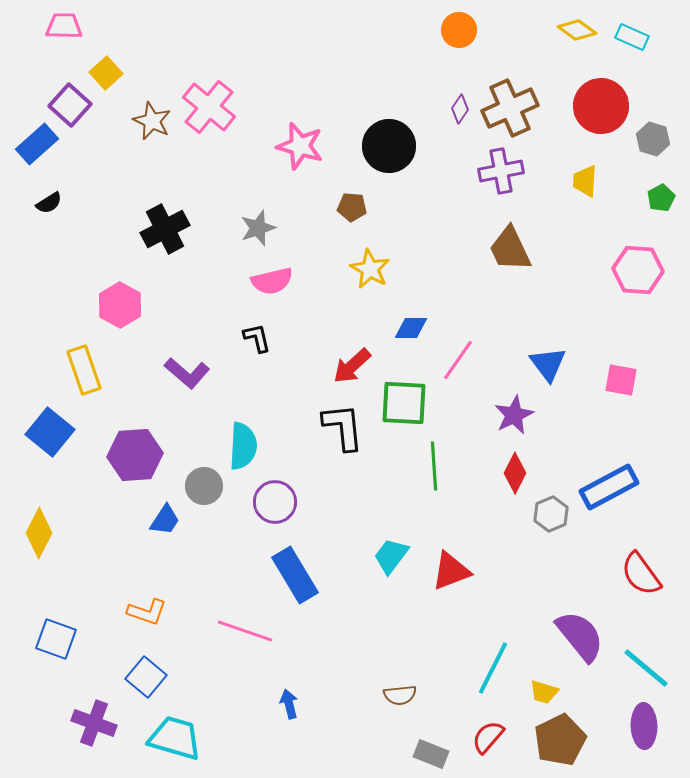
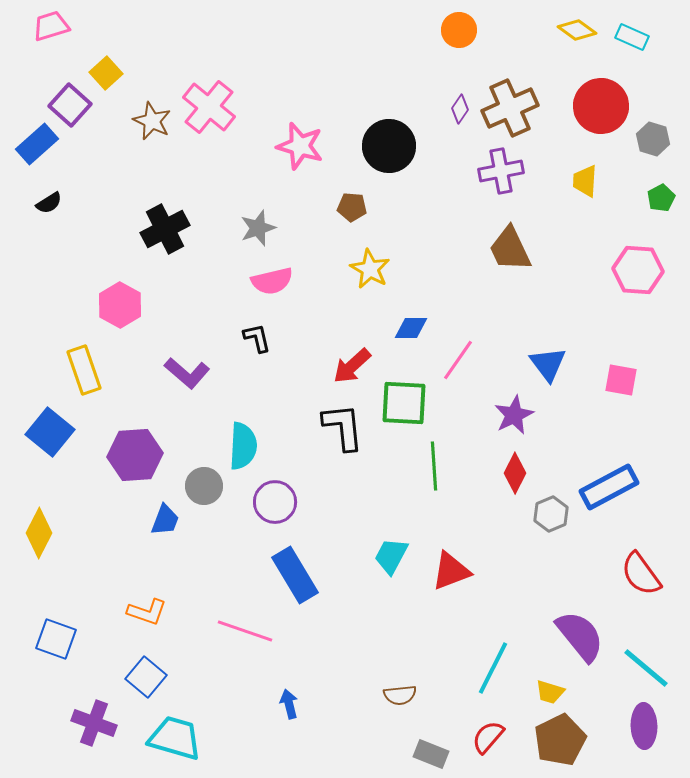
pink trapezoid at (64, 26): moved 13 px left; rotated 18 degrees counterclockwise
blue trapezoid at (165, 520): rotated 12 degrees counterclockwise
cyan trapezoid at (391, 556): rotated 9 degrees counterclockwise
yellow trapezoid at (544, 692): moved 6 px right
